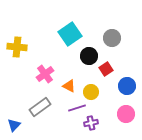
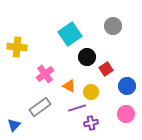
gray circle: moved 1 px right, 12 px up
black circle: moved 2 px left, 1 px down
